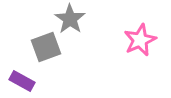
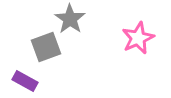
pink star: moved 2 px left, 2 px up
purple rectangle: moved 3 px right
